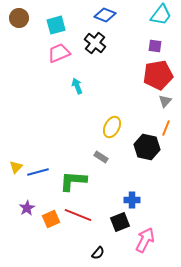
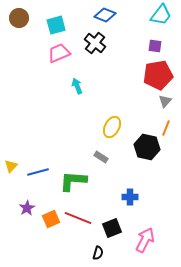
yellow triangle: moved 5 px left, 1 px up
blue cross: moved 2 px left, 3 px up
red line: moved 3 px down
black square: moved 8 px left, 6 px down
black semicircle: rotated 24 degrees counterclockwise
